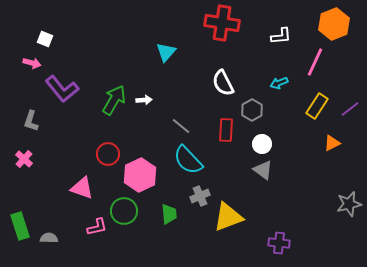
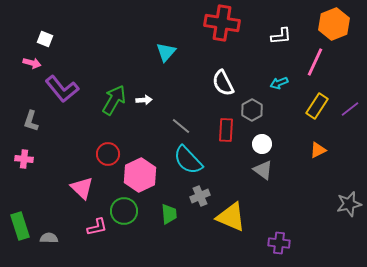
orange triangle: moved 14 px left, 7 px down
pink cross: rotated 36 degrees counterclockwise
pink triangle: rotated 25 degrees clockwise
yellow triangle: moved 3 px right; rotated 44 degrees clockwise
